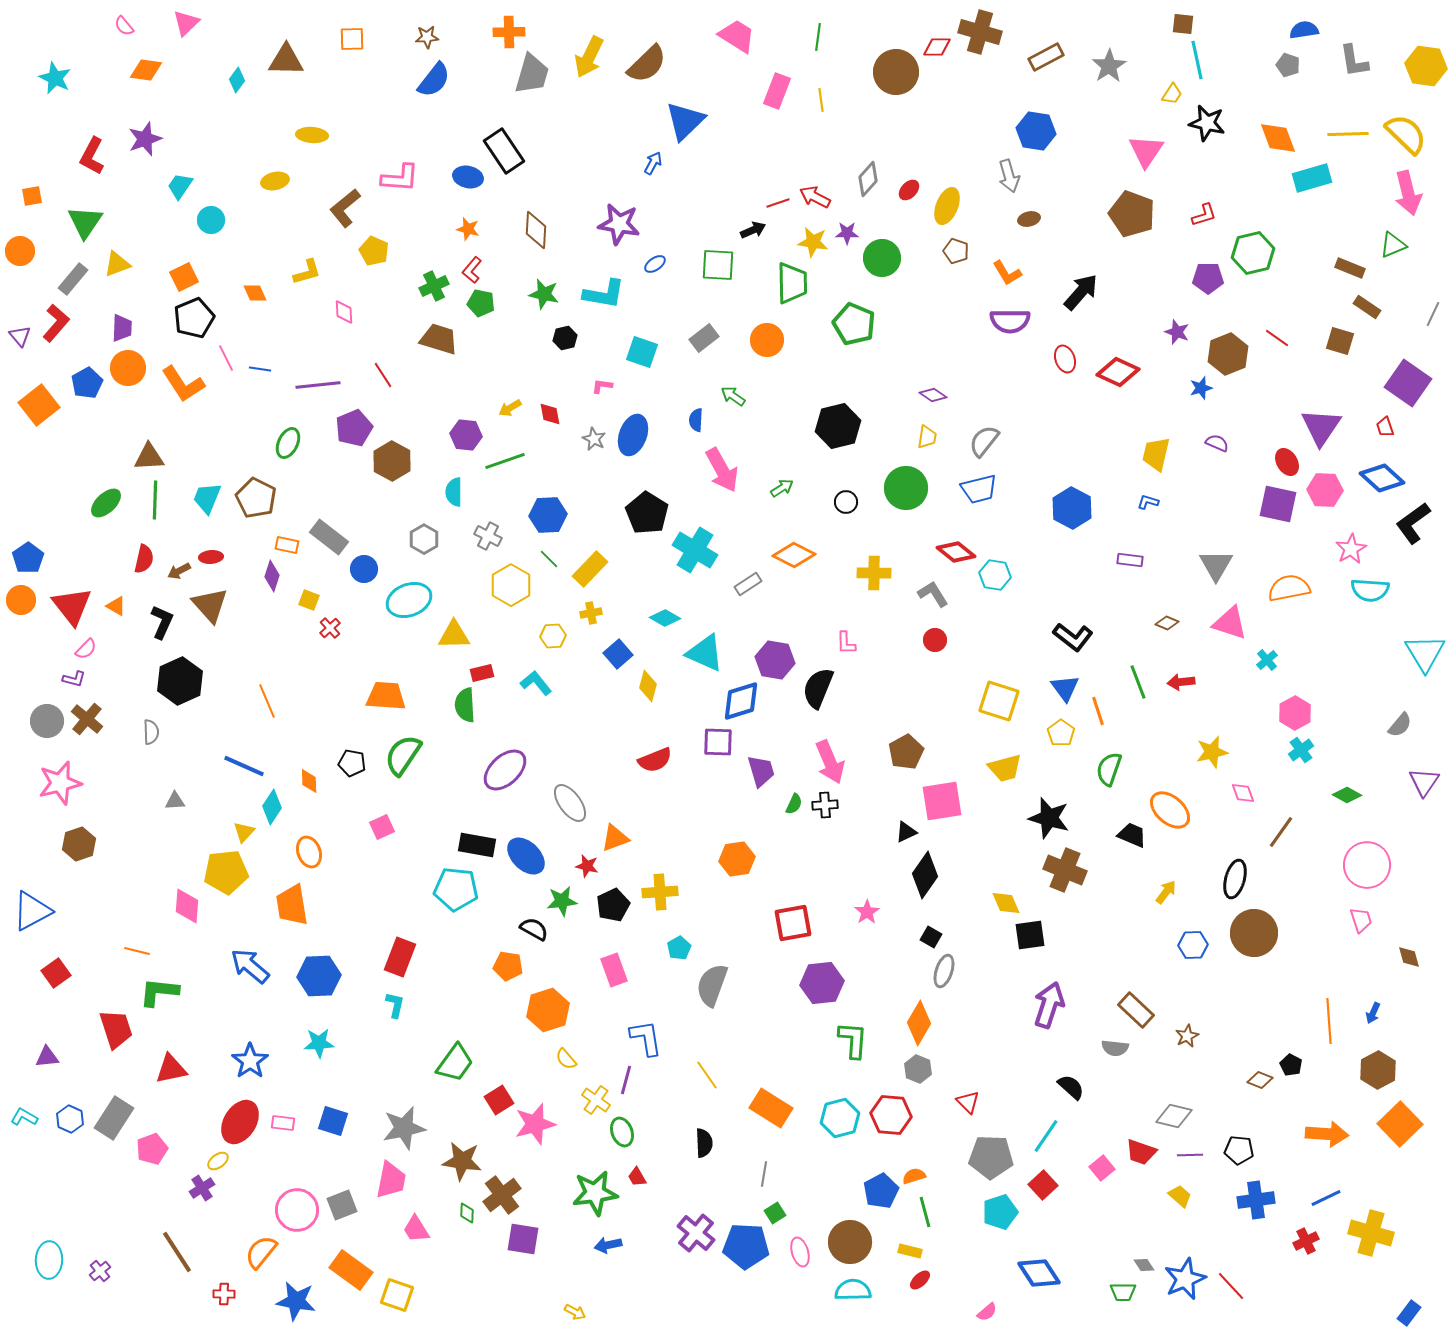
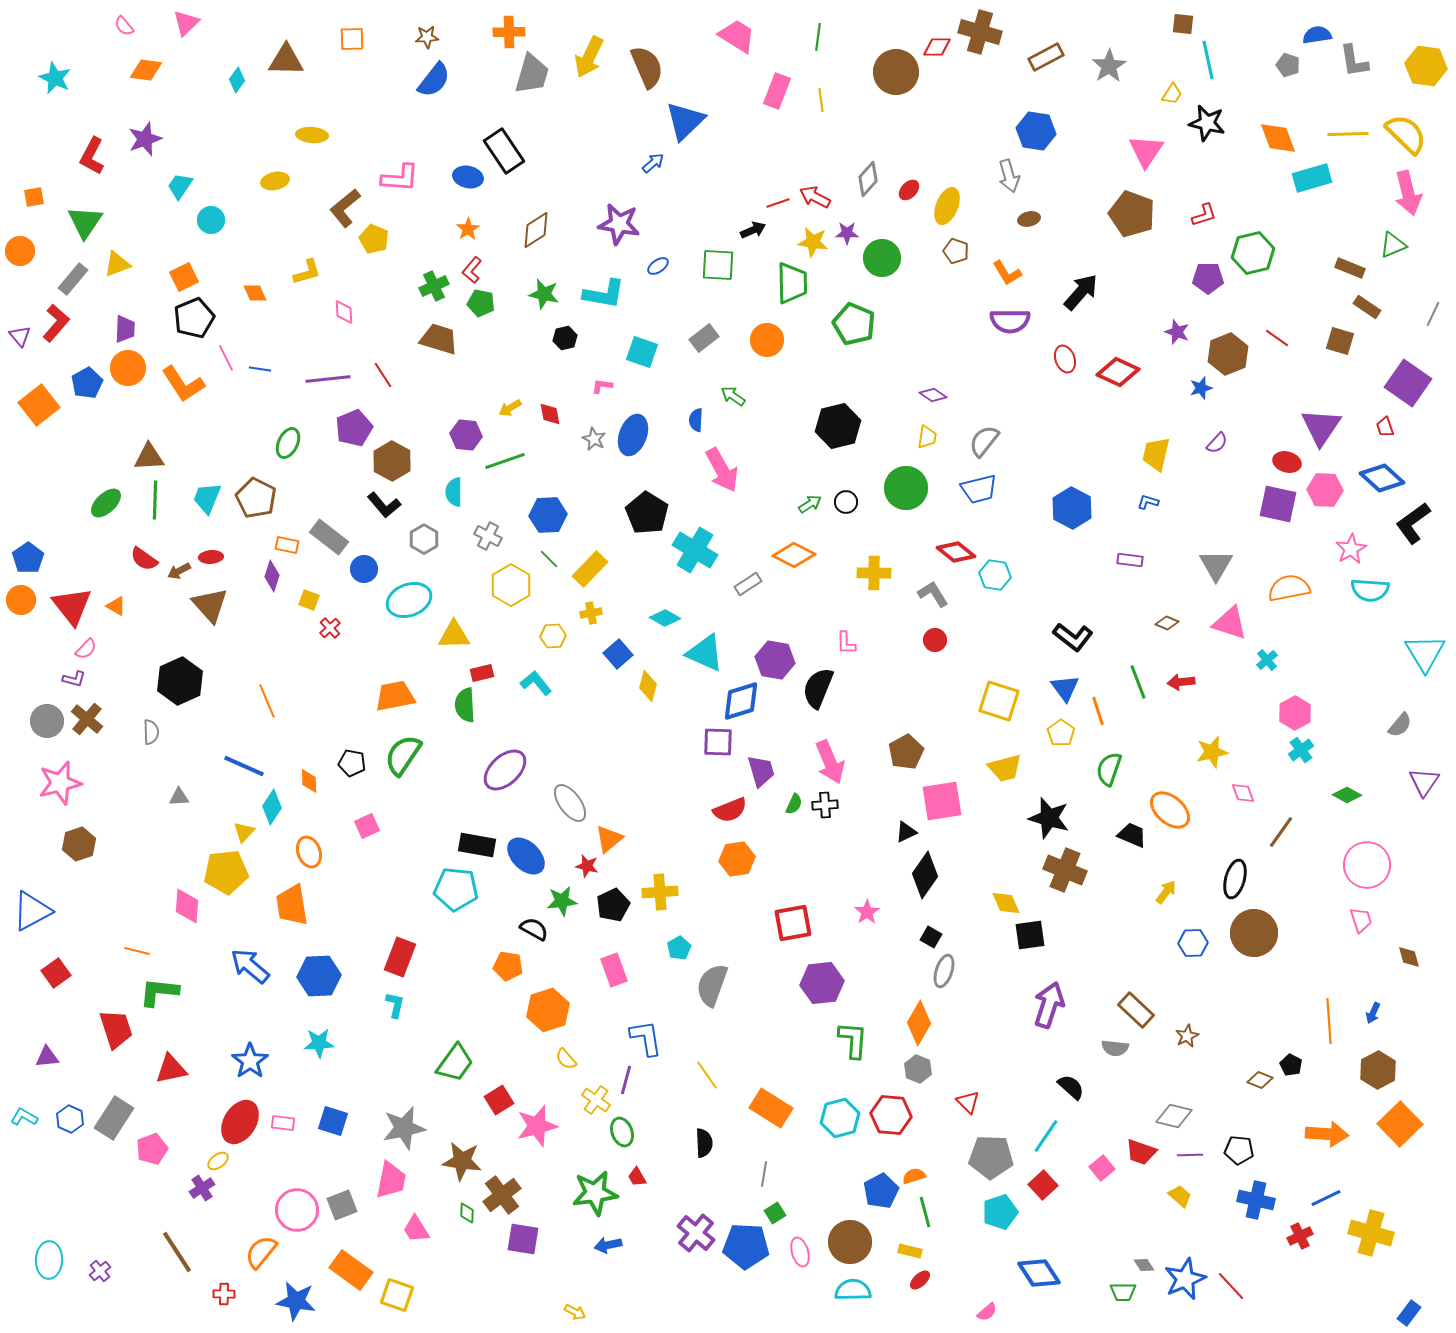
blue semicircle at (1304, 30): moved 13 px right, 5 px down
cyan line at (1197, 60): moved 11 px right
brown semicircle at (647, 64): moved 3 px down; rotated 69 degrees counterclockwise
blue arrow at (653, 163): rotated 20 degrees clockwise
orange square at (32, 196): moved 2 px right, 1 px down
orange star at (468, 229): rotated 25 degrees clockwise
brown diamond at (536, 230): rotated 54 degrees clockwise
yellow pentagon at (374, 251): moved 12 px up
blue ellipse at (655, 264): moved 3 px right, 2 px down
purple trapezoid at (122, 328): moved 3 px right, 1 px down
purple line at (318, 385): moved 10 px right, 6 px up
purple semicircle at (1217, 443): rotated 110 degrees clockwise
red ellipse at (1287, 462): rotated 44 degrees counterclockwise
green arrow at (782, 488): moved 28 px right, 16 px down
red semicircle at (144, 559): rotated 112 degrees clockwise
black L-shape at (162, 622): moved 222 px right, 117 px up; rotated 116 degrees clockwise
orange trapezoid at (386, 696): moved 9 px right; rotated 15 degrees counterclockwise
red semicircle at (655, 760): moved 75 px right, 50 px down
gray triangle at (175, 801): moved 4 px right, 4 px up
pink square at (382, 827): moved 15 px left, 1 px up
orange triangle at (615, 838): moved 6 px left, 1 px down; rotated 20 degrees counterclockwise
blue hexagon at (1193, 945): moved 2 px up
pink star at (535, 1124): moved 2 px right, 2 px down
blue cross at (1256, 1200): rotated 21 degrees clockwise
red cross at (1306, 1241): moved 6 px left, 5 px up
